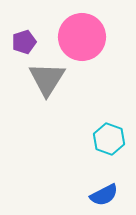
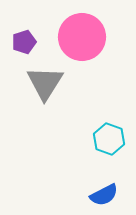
gray triangle: moved 2 px left, 4 px down
